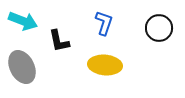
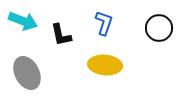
black L-shape: moved 2 px right, 6 px up
gray ellipse: moved 5 px right, 6 px down
